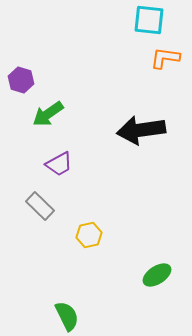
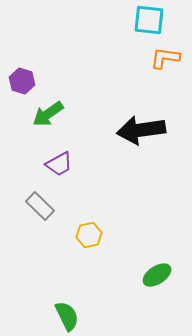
purple hexagon: moved 1 px right, 1 px down
